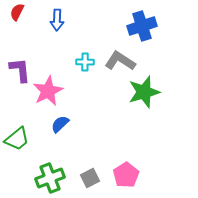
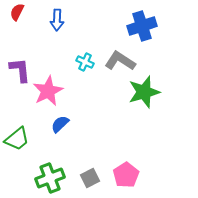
cyan cross: rotated 24 degrees clockwise
